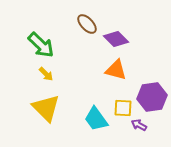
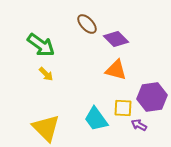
green arrow: rotated 8 degrees counterclockwise
yellow triangle: moved 20 px down
